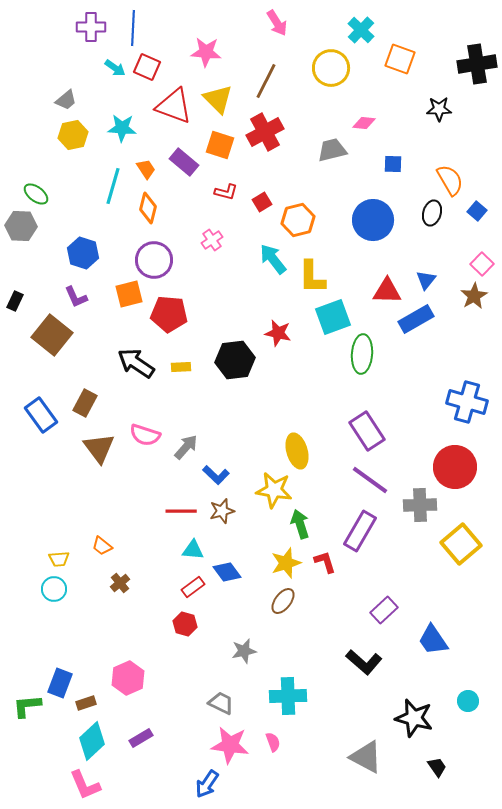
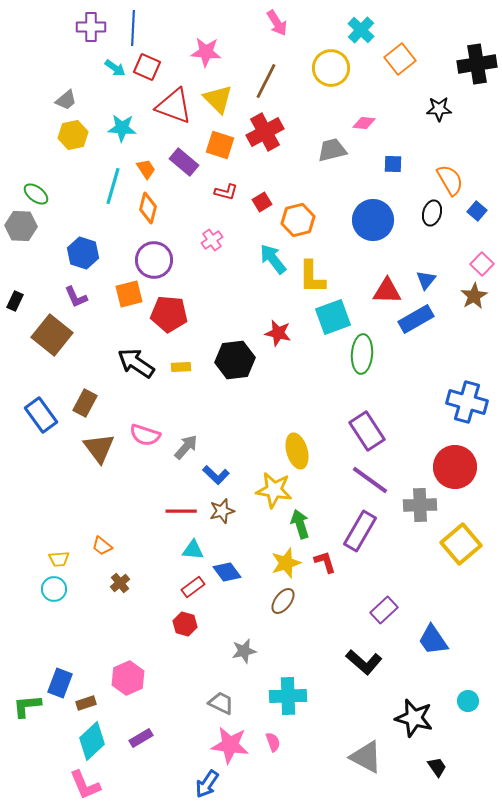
orange square at (400, 59): rotated 32 degrees clockwise
